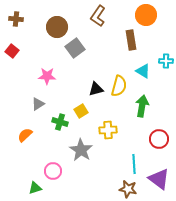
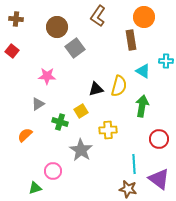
orange circle: moved 2 px left, 2 px down
